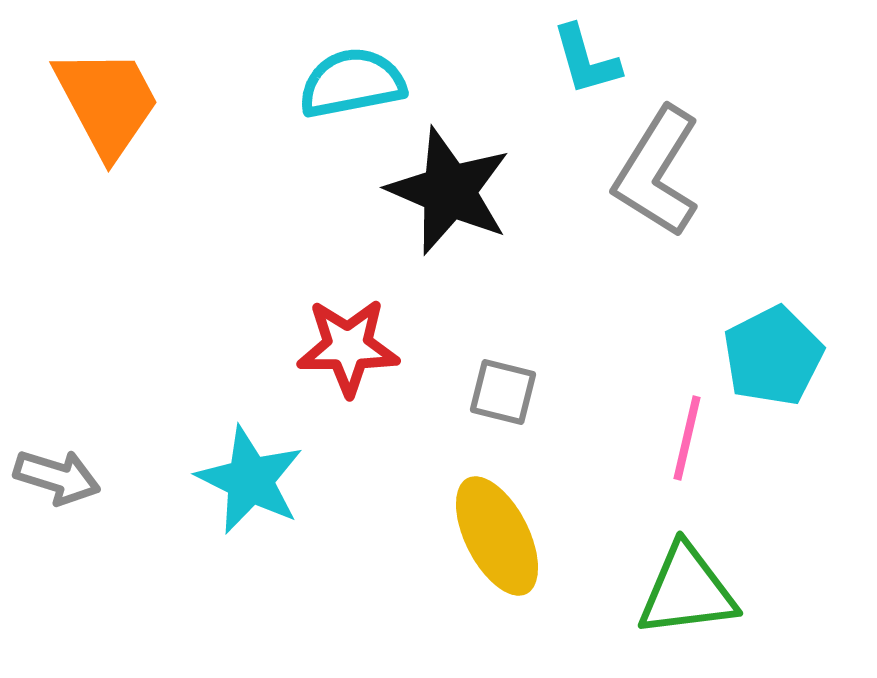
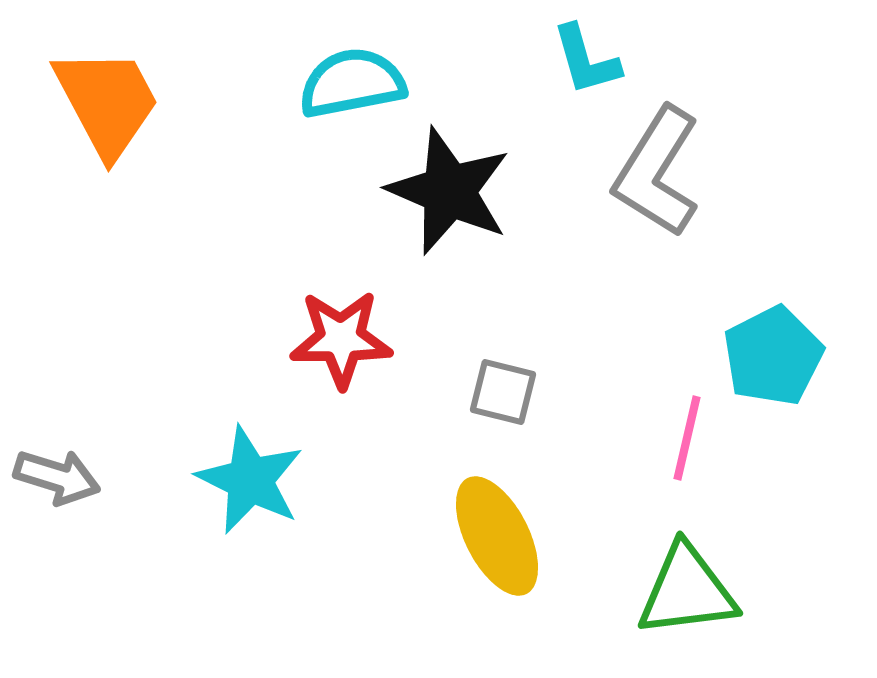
red star: moved 7 px left, 8 px up
